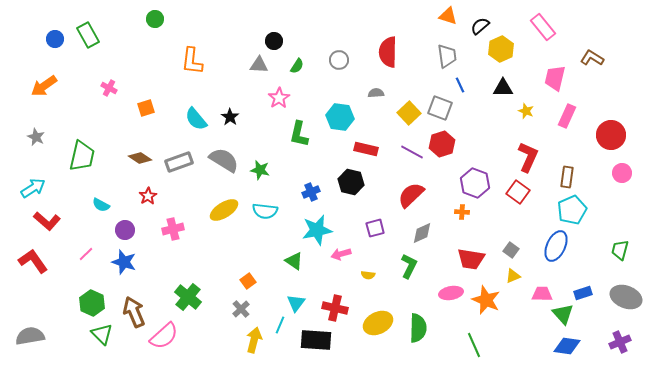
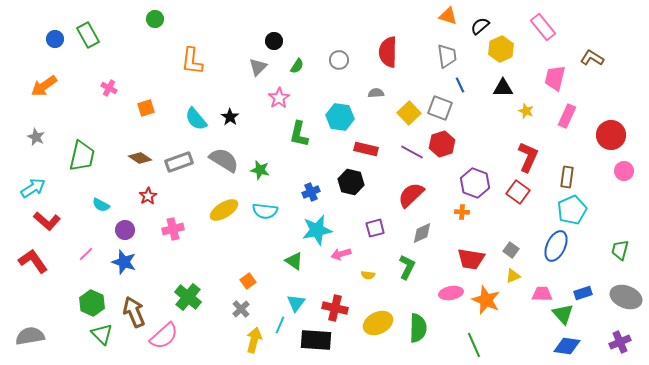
gray triangle at (259, 65): moved 1 px left, 2 px down; rotated 48 degrees counterclockwise
pink circle at (622, 173): moved 2 px right, 2 px up
green L-shape at (409, 266): moved 2 px left, 1 px down
